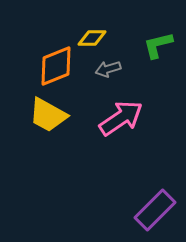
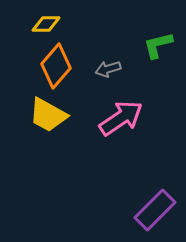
yellow diamond: moved 46 px left, 14 px up
orange diamond: rotated 27 degrees counterclockwise
